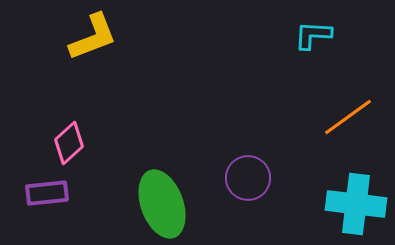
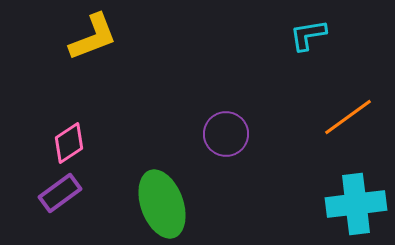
cyan L-shape: moved 5 px left; rotated 12 degrees counterclockwise
pink diamond: rotated 9 degrees clockwise
purple circle: moved 22 px left, 44 px up
purple rectangle: moved 13 px right; rotated 30 degrees counterclockwise
cyan cross: rotated 14 degrees counterclockwise
